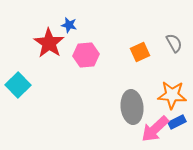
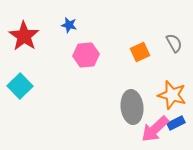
red star: moved 25 px left, 7 px up
cyan square: moved 2 px right, 1 px down
orange star: rotated 12 degrees clockwise
blue rectangle: moved 1 px left, 1 px down
